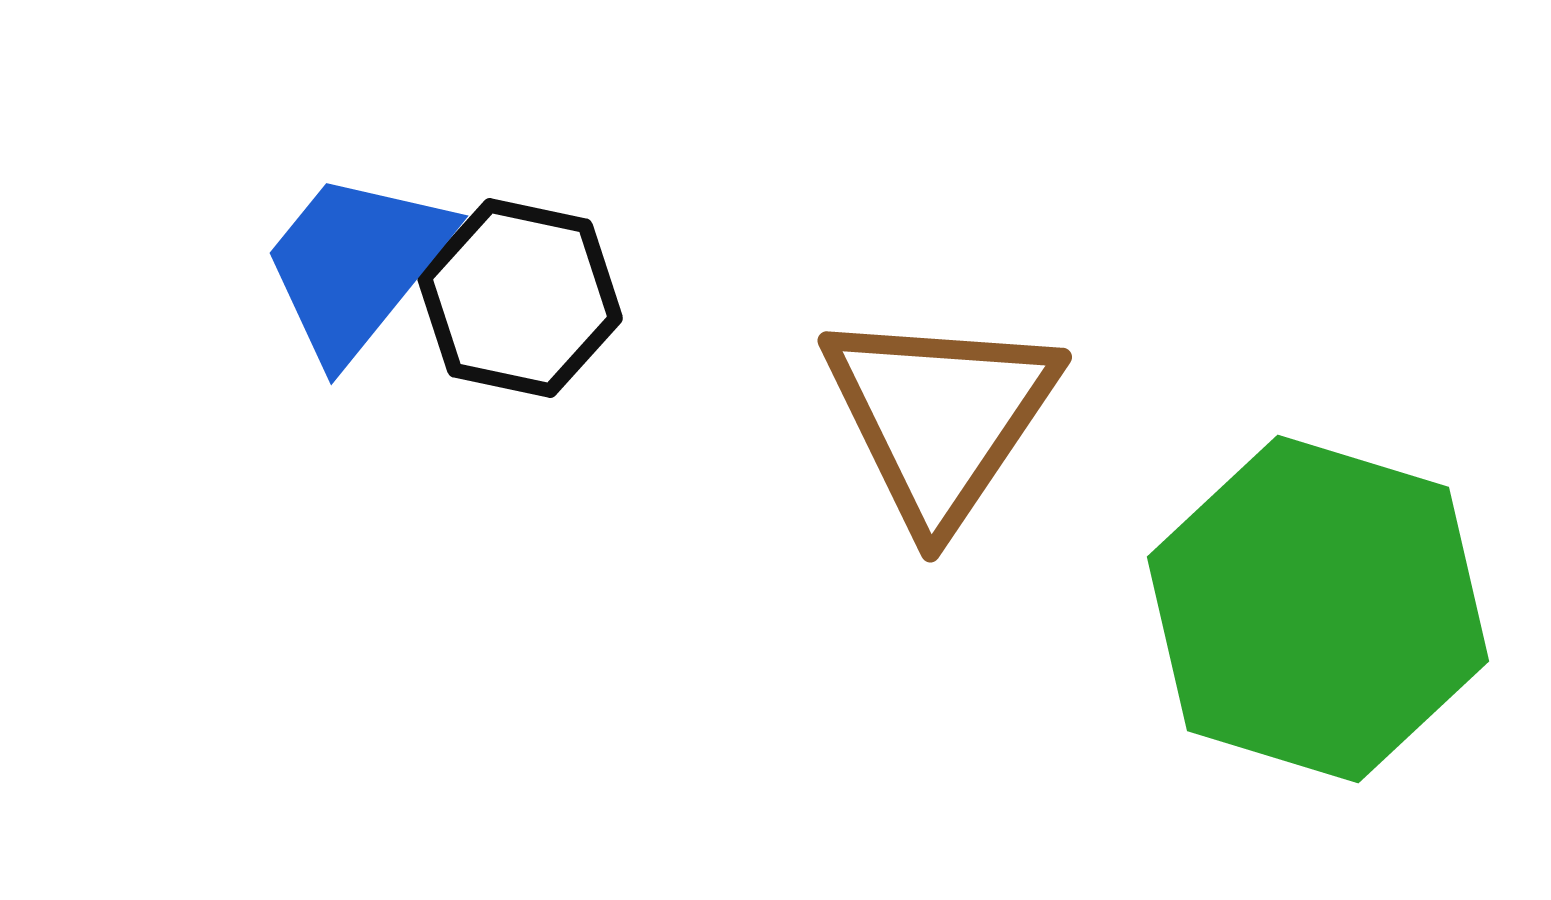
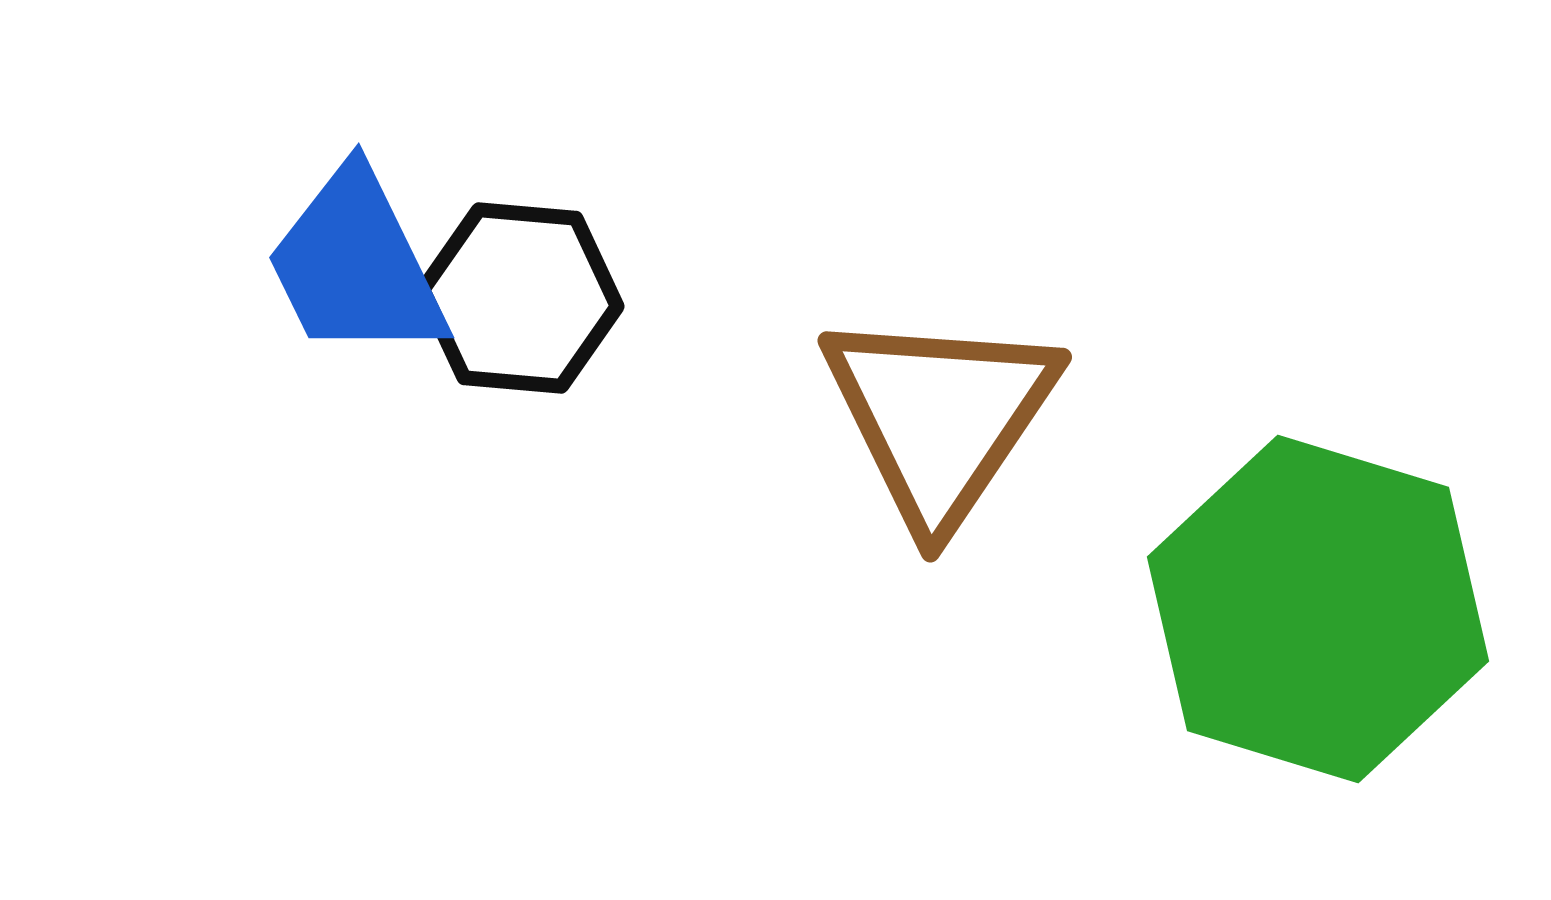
blue trapezoid: rotated 65 degrees counterclockwise
black hexagon: rotated 7 degrees counterclockwise
